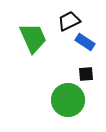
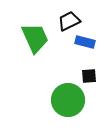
green trapezoid: moved 2 px right
blue rectangle: rotated 18 degrees counterclockwise
black square: moved 3 px right, 2 px down
